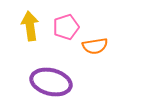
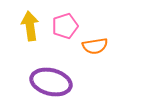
pink pentagon: moved 1 px left, 1 px up
